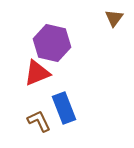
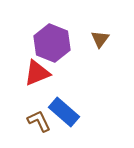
brown triangle: moved 14 px left, 21 px down
purple hexagon: rotated 9 degrees clockwise
blue rectangle: moved 4 px down; rotated 28 degrees counterclockwise
